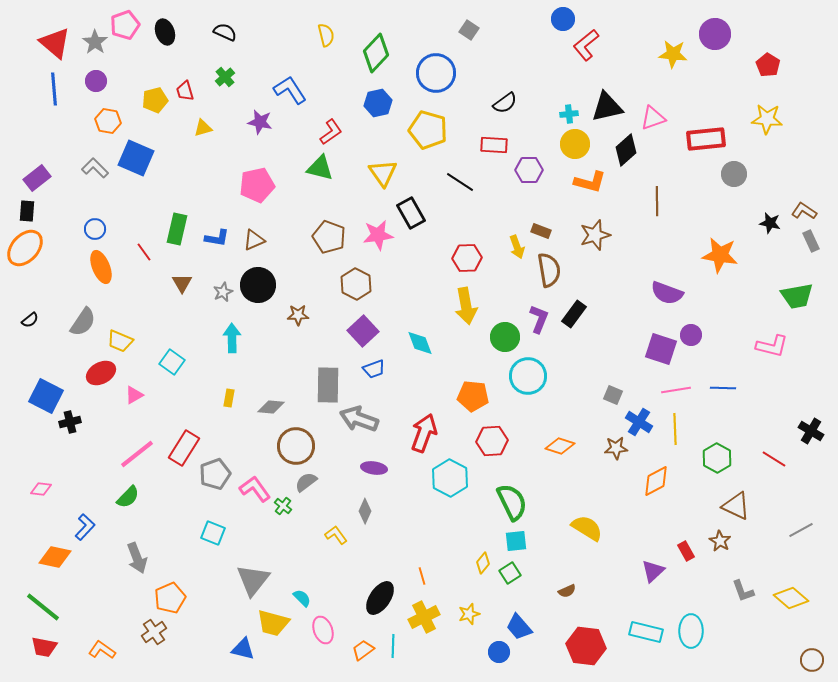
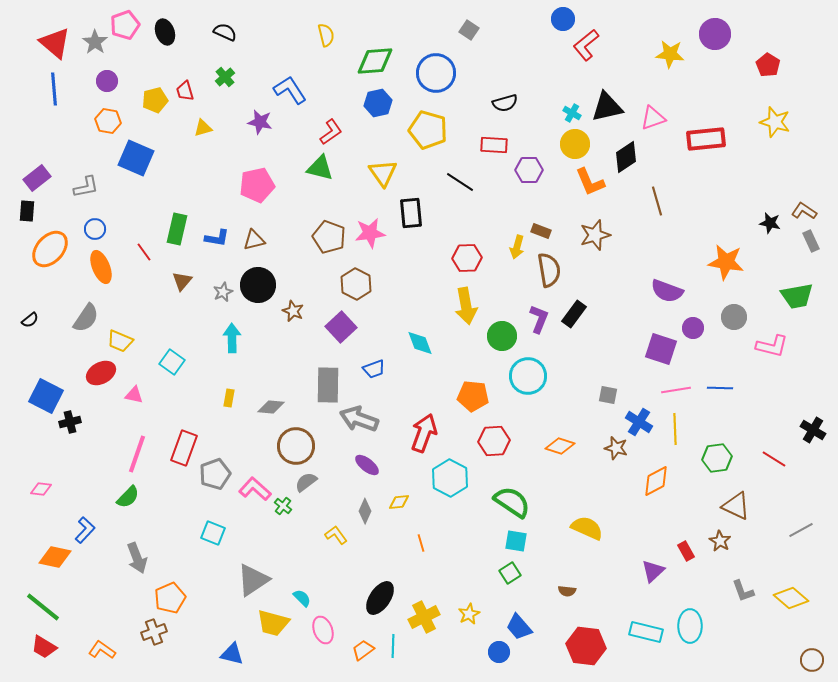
green diamond at (376, 53): moved 1 px left, 8 px down; rotated 42 degrees clockwise
yellow star at (673, 54): moved 3 px left
purple circle at (96, 81): moved 11 px right
black semicircle at (505, 103): rotated 20 degrees clockwise
cyan cross at (569, 114): moved 3 px right, 1 px up; rotated 36 degrees clockwise
yellow star at (767, 119): moved 8 px right, 3 px down; rotated 12 degrees clockwise
black diamond at (626, 150): moved 7 px down; rotated 8 degrees clockwise
gray L-shape at (95, 168): moved 9 px left, 19 px down; rotated 124 degrees clockwise
gray circle at (734, 174): moved 143 px down
orange L-shape at (590, 182): rotated 52 degrees clockwise
brown line at (657, 201): rotated 16 degrees counterclockwise
black rectangle at (411, 213): rotated 24 degrees clockwise
pink star at (378, 235): moved 8 px left, 2 px up
brown triangle at (254, 240): rotated 10 degrees clockwise
yellow arrow at (517, 247): rotated 35 degrees clockwise
orange ellipse at (25, 248): moved 25 px right, 1 px down
orange star at (720, 255): moved 6 px right, 7 px down
brown triangle at (182, 283): moved 2 px up; rotated 10 degrees clockwise
purple semicircle at (667, 293): moved 2 px up
brown star at (298, 315): moved 5 px left, 4 px up; rotated 25 degrees clockwise
gray semicircle at (83, 322): moved 3 px right, 4 px up
purple square at (363, 331): moved 22 px left, 4 px up
purple circle at (691, 335): moved 2 px right, 7 px up
green circle at (505, 337): moved 3 px left, 1 px up
blue line at (723, 388): moved 3 px left
pink triangle at (134, 395): rotated 42 degrees clockwise
gray square at (613, 395): moved 5 px left; rotated 12 degrees counterclockwise
black cross at (811, 431): moved 2 px right, 1 px up
red hexagon at (492, 441): moved 2 px right
red rectangle at (184, 448): rotated 12 degrees counterclockwise
brown star at (616, 448): rotated 20 degrees clockwise
pink line at (137, 454): rotated 33 degrees counterclockwise
green hexagon at (717, 458): rotated 24 degrees clockwise
purple ellipse at (374, 468): moved 7 px left, 3 px up; rotated 30 degrees clockwise
pink L-shape at (255, 489): rotated 12 degrees counterclockwise
green semicircle at (512, 502): rotated 30 degrees counterclockwise
blue L-shape at (85, 527): moved 3 px down
yellow semicircle at (587, 528): rotated 8 degrees counterclockwise
cyan square at (516, 541): rotated 15 degrees clockwise
yellow diamond at (483, 563): moved 84 px left, 61 px up; rotated 45 degrees clockwise
orange line at (422, 576): moved 1 px left, 33 px up
gray triangle at (253, 580): rotated 18 degrees clockwise
brown semicircle at (567, 591): rotated 30 degrees clockwise
yellow star at (469, 614): rotated 10 degrees counterclockwise
cyan ellipse at (691, 631): moved 1 px left, 5 px up
brown cross at (154, 632): rotated 15 degrees clockwise
red trapezoid at (44, 647): rotated 20 degrees clockwise
blue triangle at (243, 649): moved 11 px left, 5 px down
